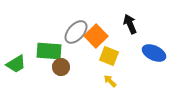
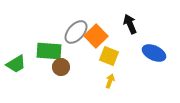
yellow arrow: rotated 64 degrees clockwise
